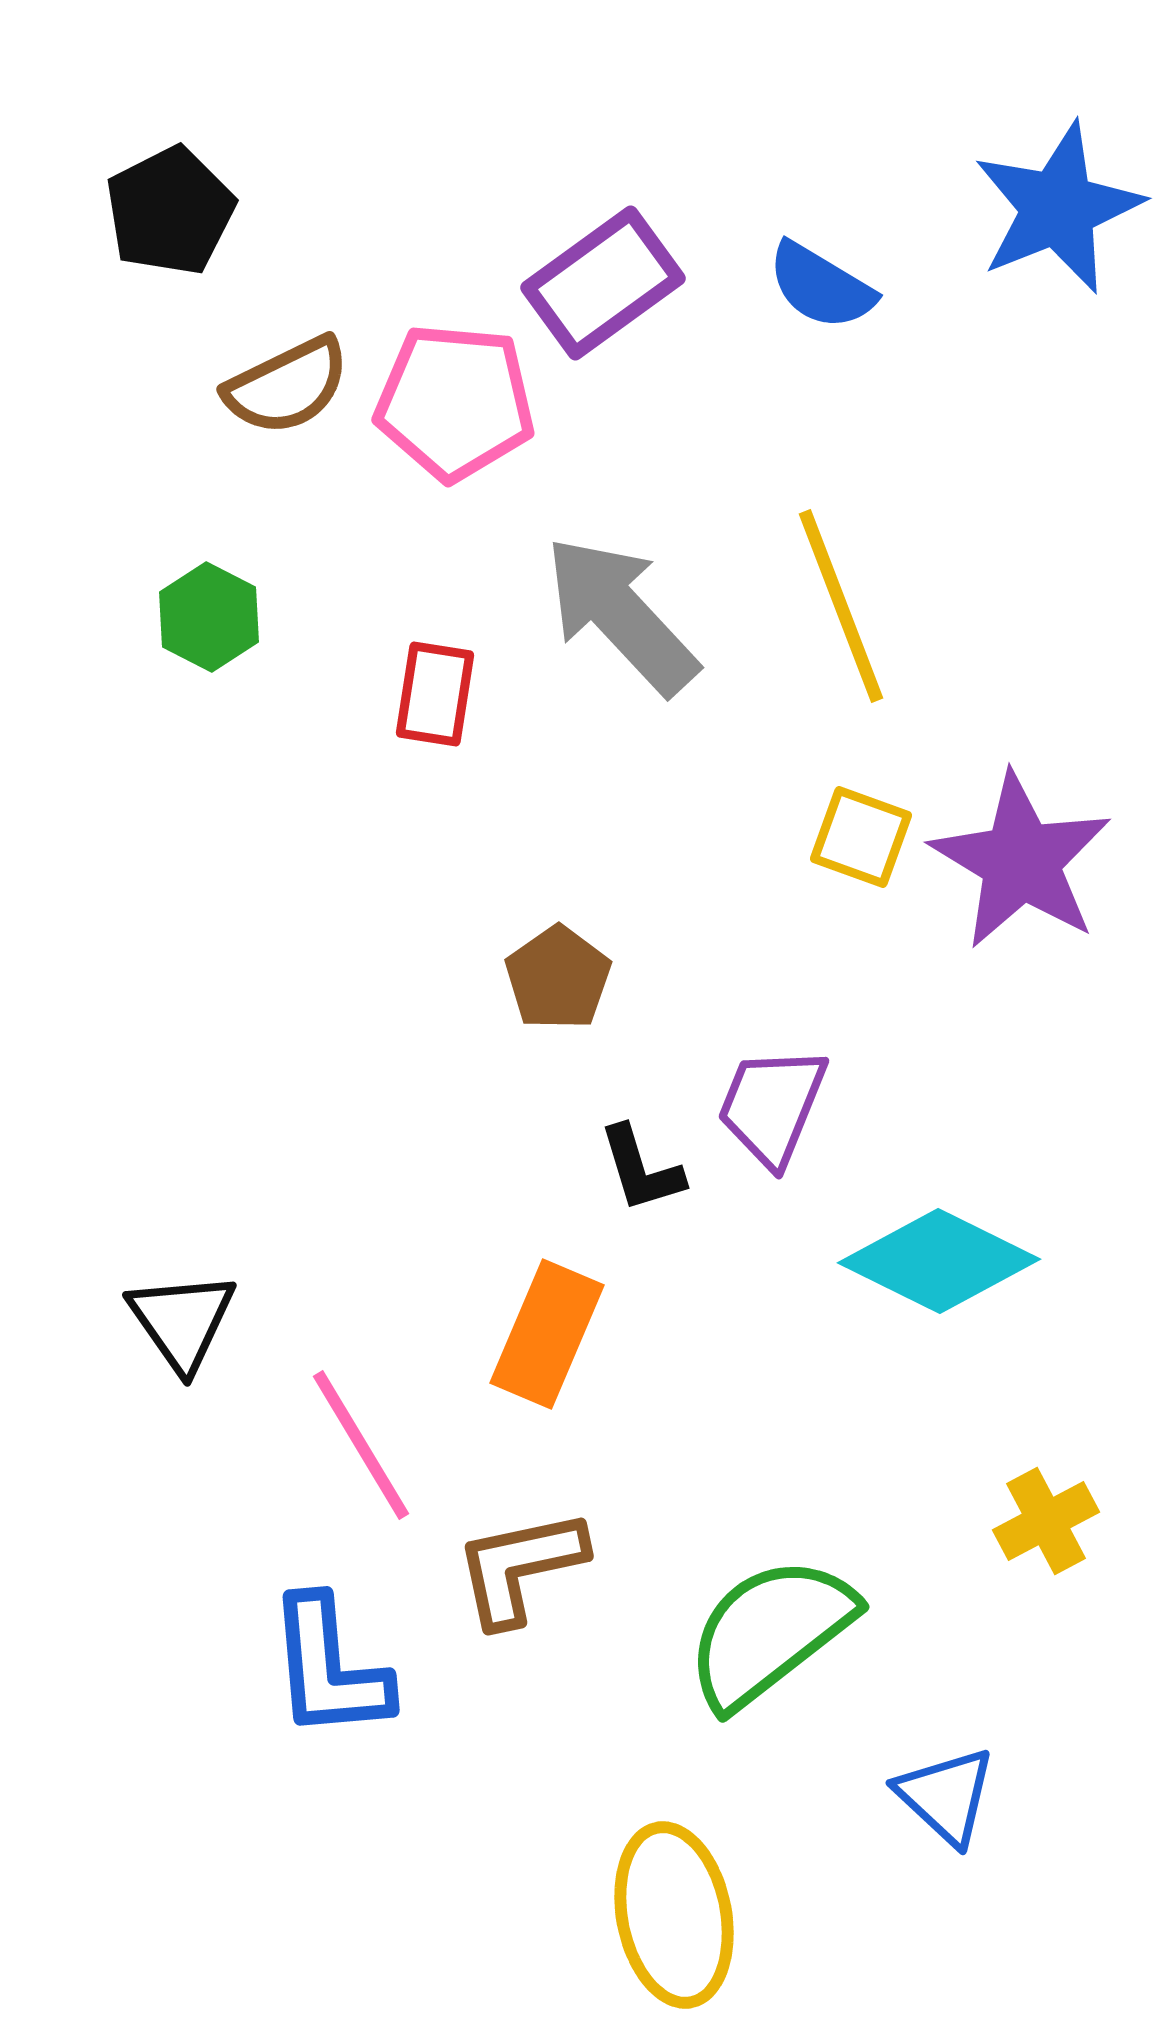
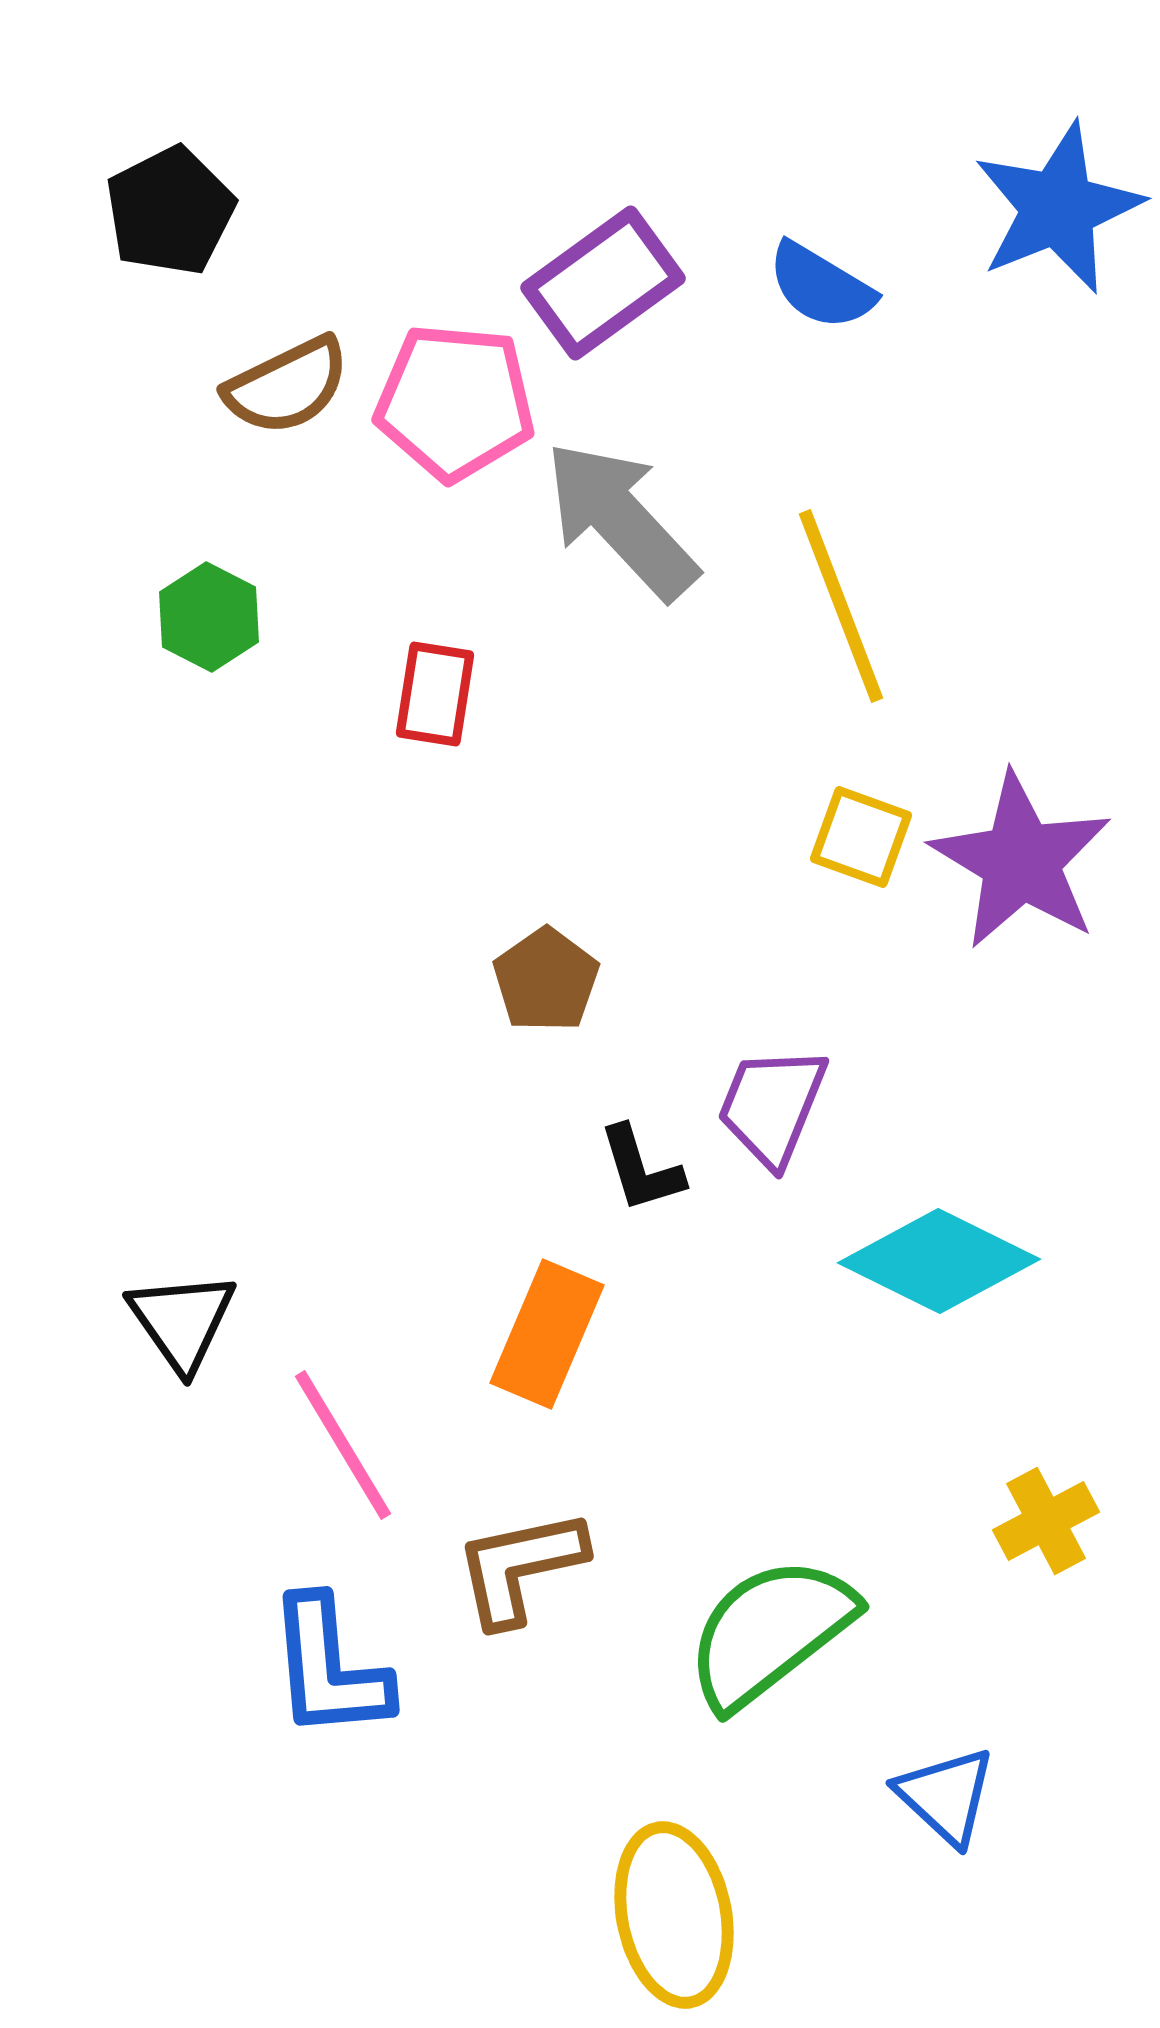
gray arrow: moved 95 px up
brown pentagon: moved 12 px left, 2 px down
pink line: moved 18 px left
